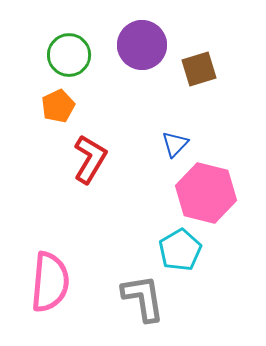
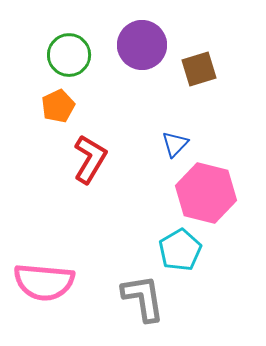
pink semicircle: moved 6 px left; rotated 90 degrees clockwise
